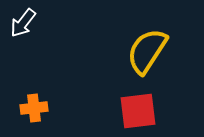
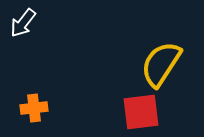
yellow semicircle: moved 14 px right, 13 px down
red square: moved 3 px right, 1 px down
